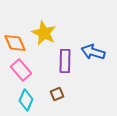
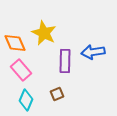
blue arrow: rotated 25 degrees counterclockwise
